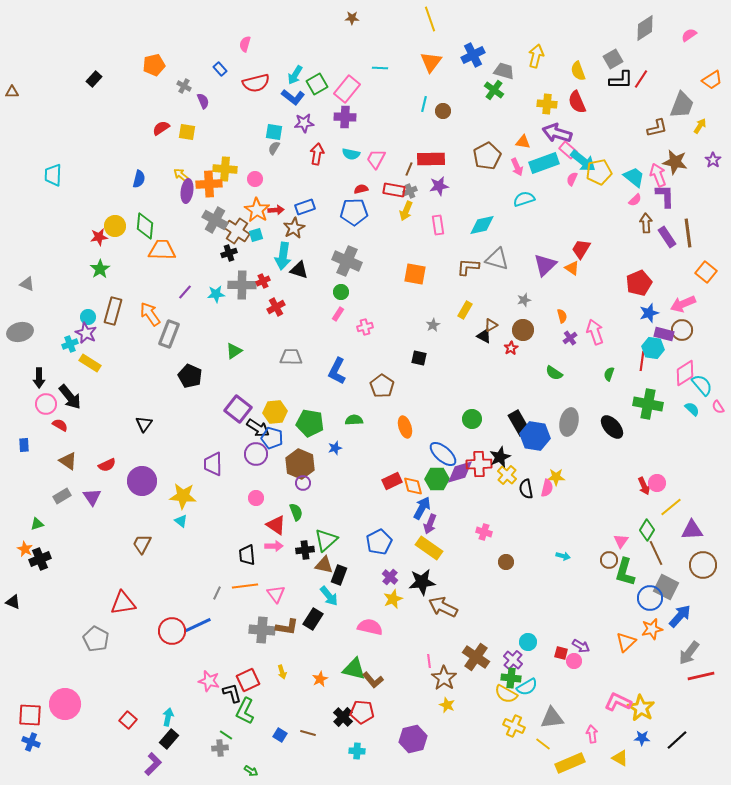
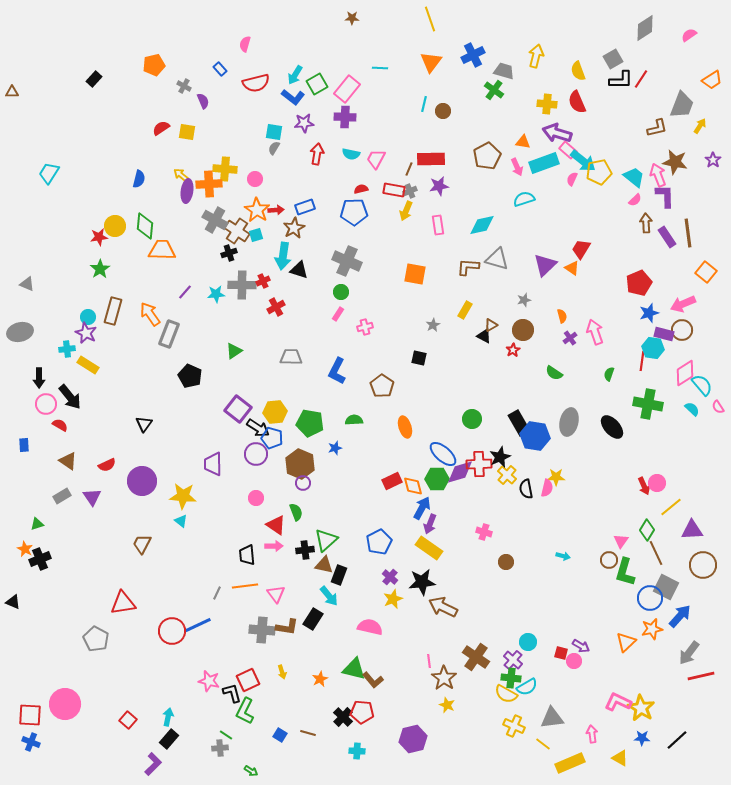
cyan trapezoid at (53, 175): moved 4 px left, 2 px up; rotated 30 degrees clockwise
cyan cross at (70, 344): moved 3 px left, 5 px down; rotated 14 degrees clockwise
red star at (511, 348): moved 2 px right, 2 px down
yellow rectangle at (90, 363): moved 2 px left, 2 px down
